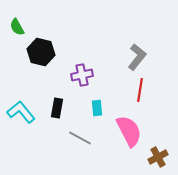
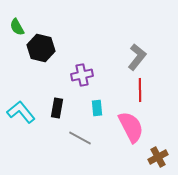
black hexagon: moved 4 px up
red line: rotated 10 degrees counterclockwise
pink semicircle: moved 2 px right, 4 px up
